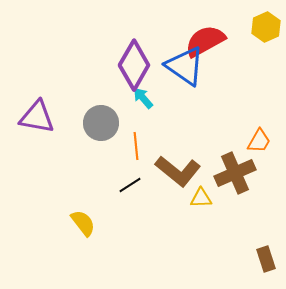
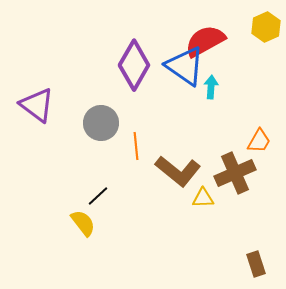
cyan arrow: moved 68 px right, 11 px up; rotated 45 degrees clockwise
purple triangle: moved 12 px up; rotated 27 degrees clockwise
black line: moved 32 px left, 11 px down; rotated 10 degrees counterclockwise
yellow triangle: moved 2 px right
brown rectangle: moved 10 px left, 5 px down
